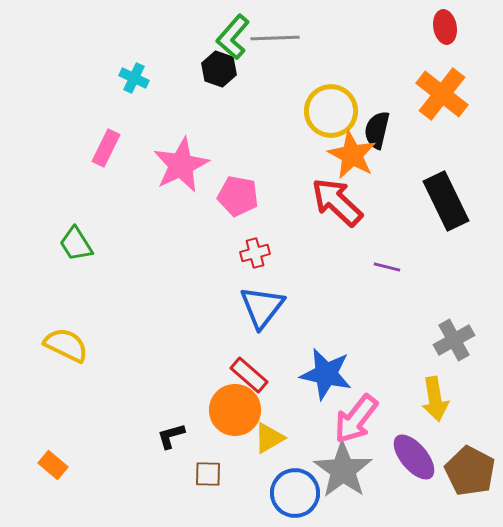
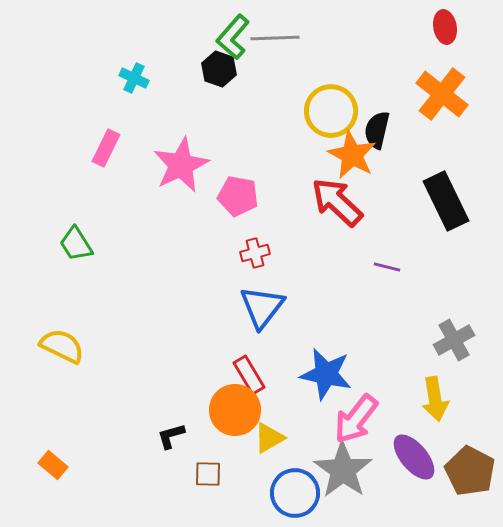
yellow semicircle: moved 4 px left, 1 px down
red rectangle: rotated 18 degrees clockwise
